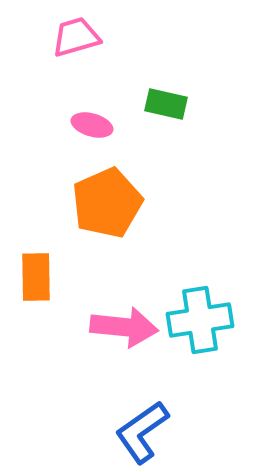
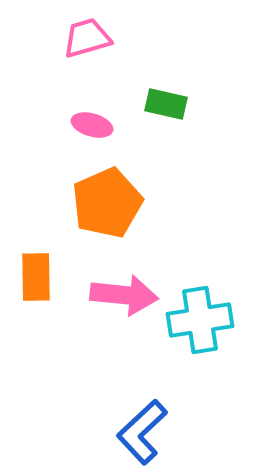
pink trapezoid: moved 11 px right, 1 px down
pink arrow: moved 32 px up
blue L-shape: rotated 8 degrees counterclockwise
